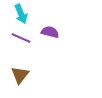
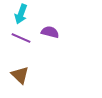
cyan arrow: rotated 42 degrees clockwise
brown triangle: rotated 24 degrees counterclockwise
